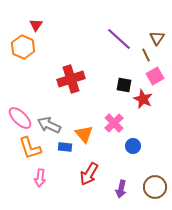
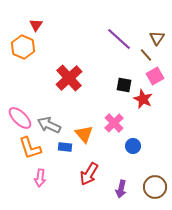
brown line: rotated 16 degrees counterclockwise
red cross: moved 2 px left, 1 px up; rotated 24 degrees counterclockwise
